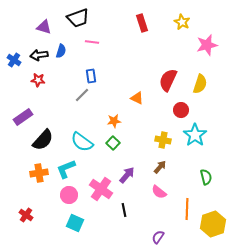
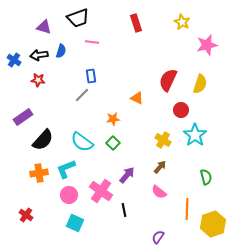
red rectangle: moved 6 px left
orange star: moved 1 px left, 2 px up
yellow cross: rotated 21 degrees clockwise
pink cross: moved 2 px down
